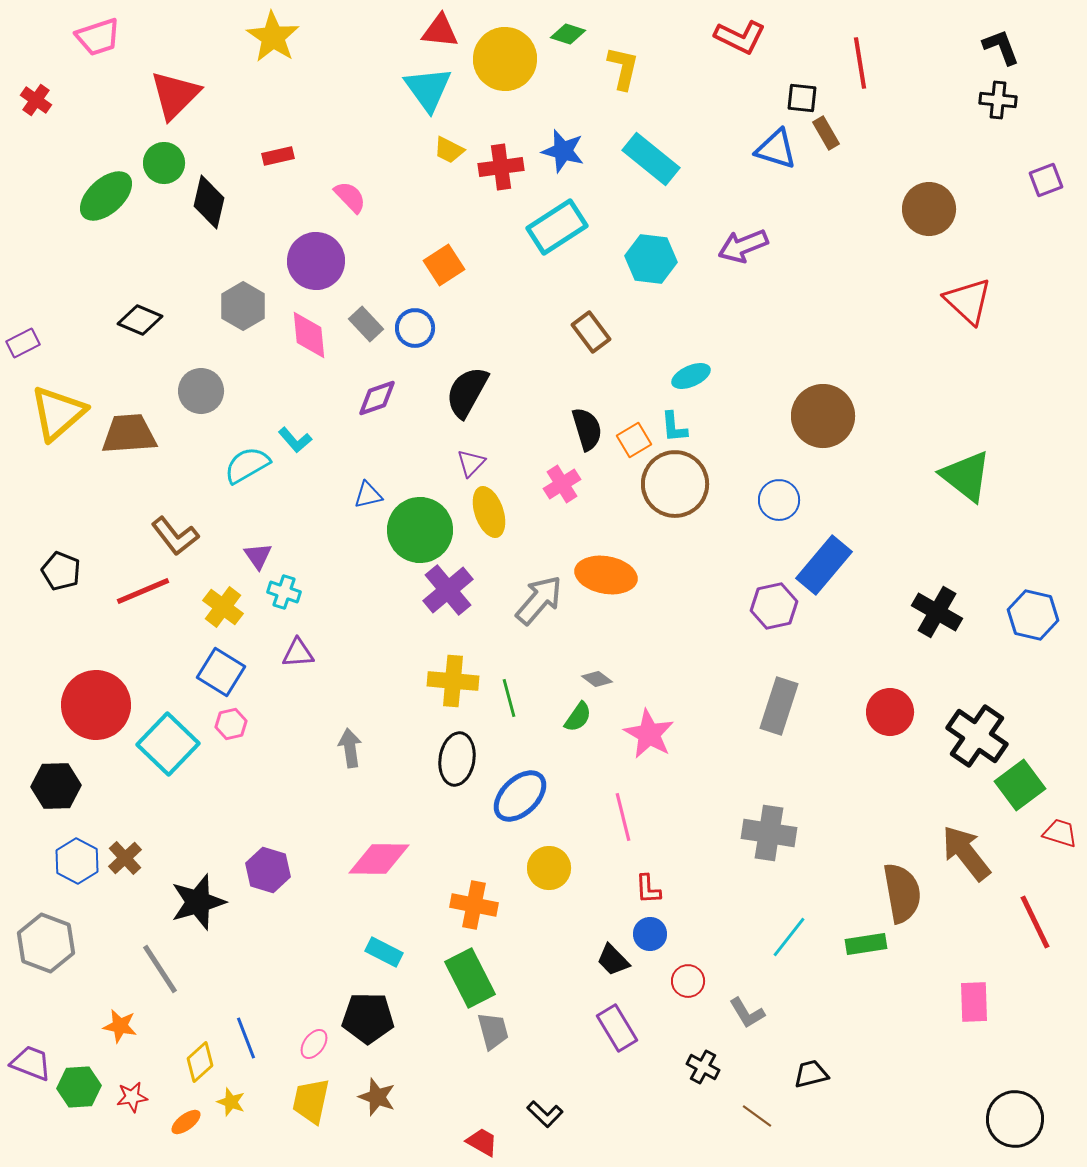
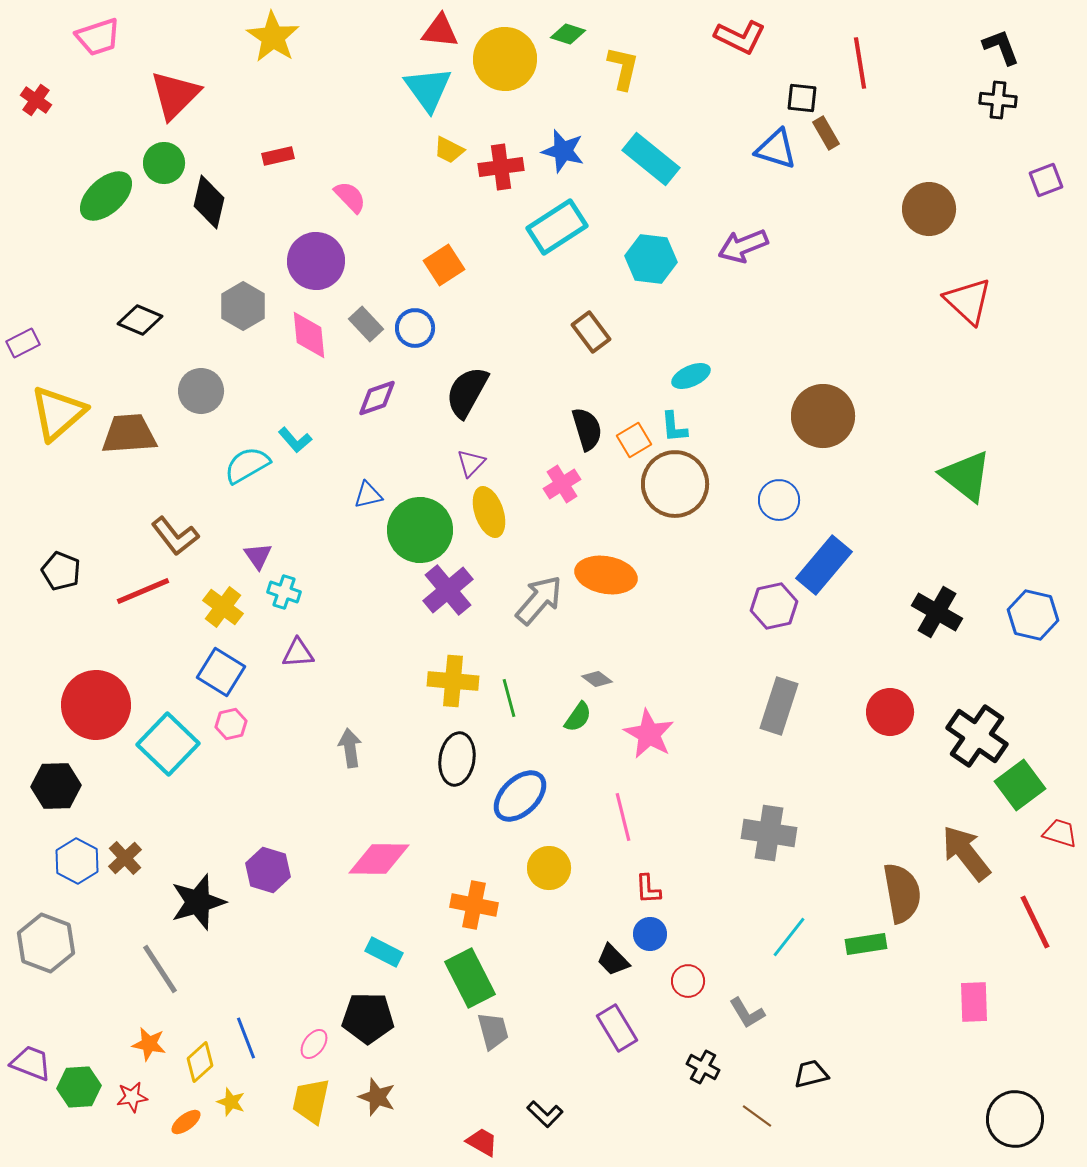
orange star at (120, 1026): moved 29 px right, 18 px down
